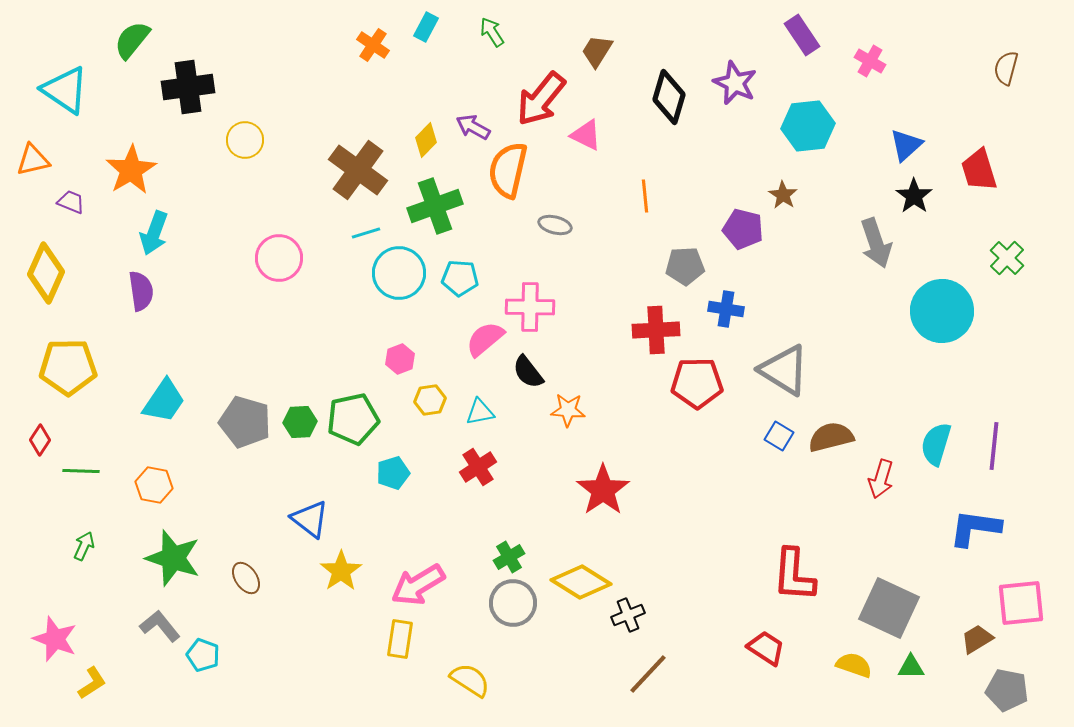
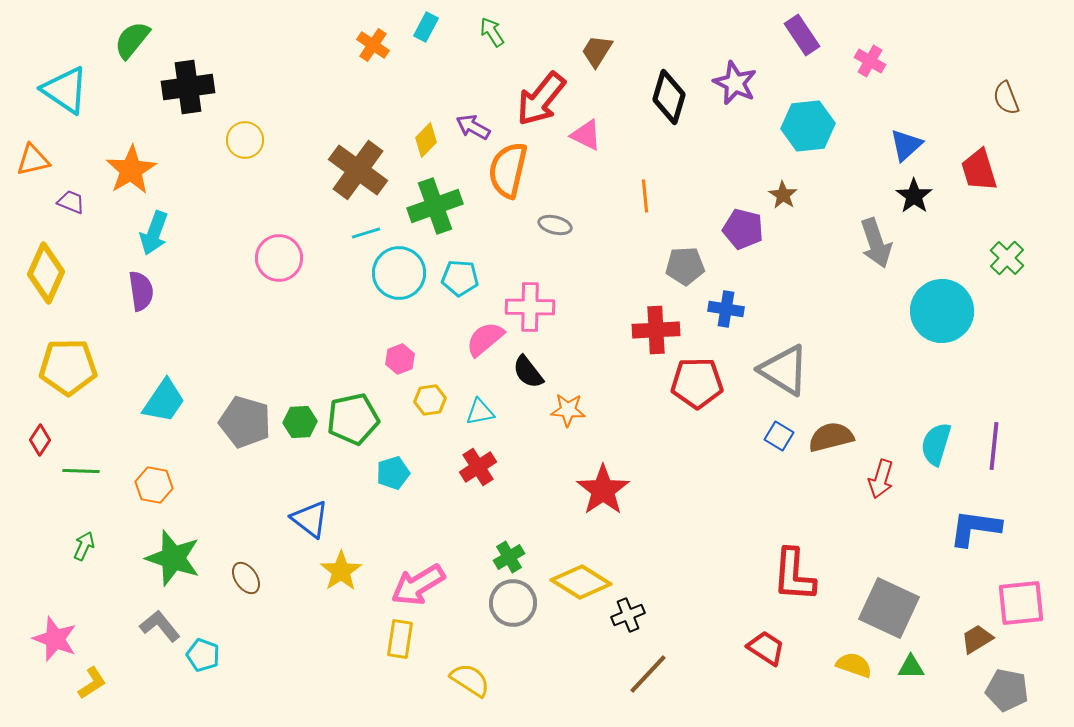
brown semicircle at (1006, 68): moved 30 px down; rotated 36 degrees counterclockwise
